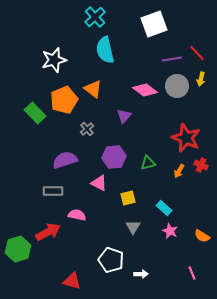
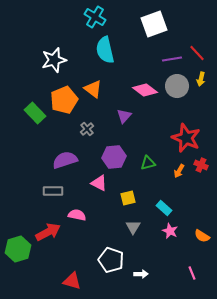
cyan cross: rotated 15 degrees counterclockwise
